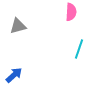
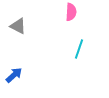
gray triangle: rotated 42 degrees clockwise
